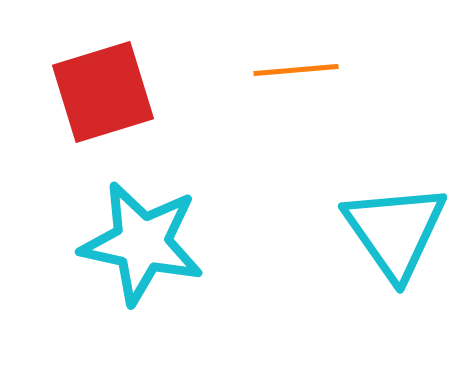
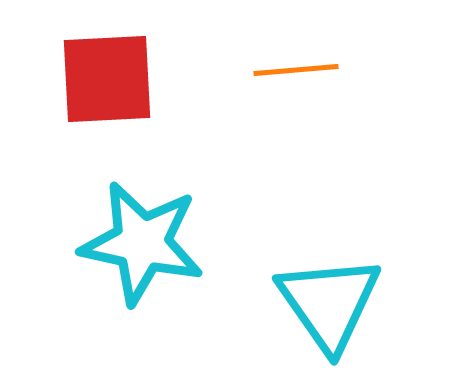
red square: moved 4 px right, 13 px up; rotated 14 degrees clockwise
cyan triangle: moved 66 px left, 72 px down
